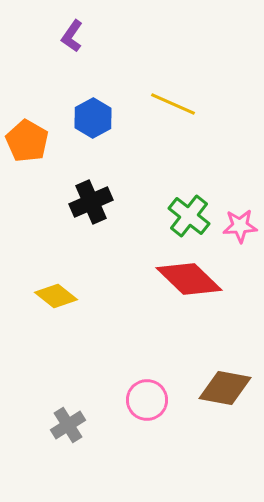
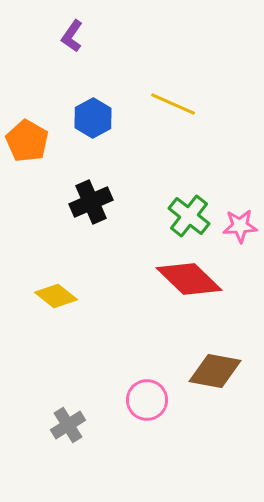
brown diamond: moved 10 px left, 17 px up
